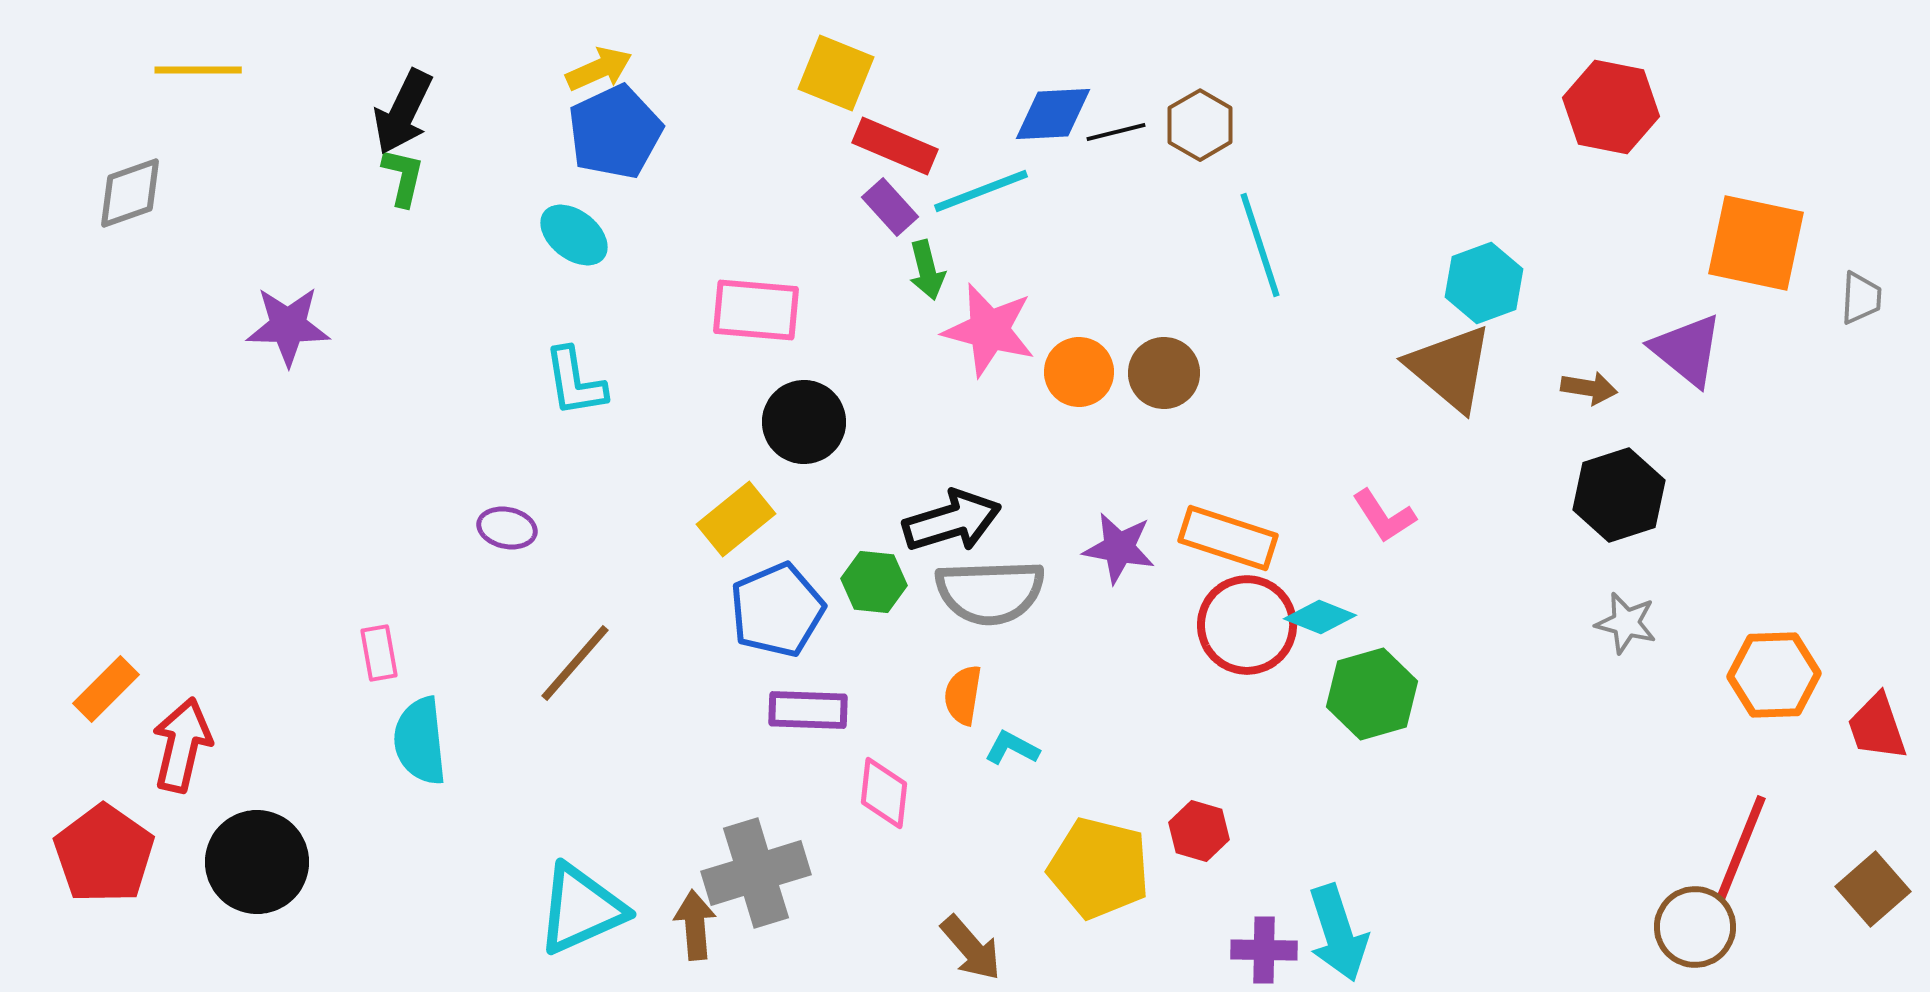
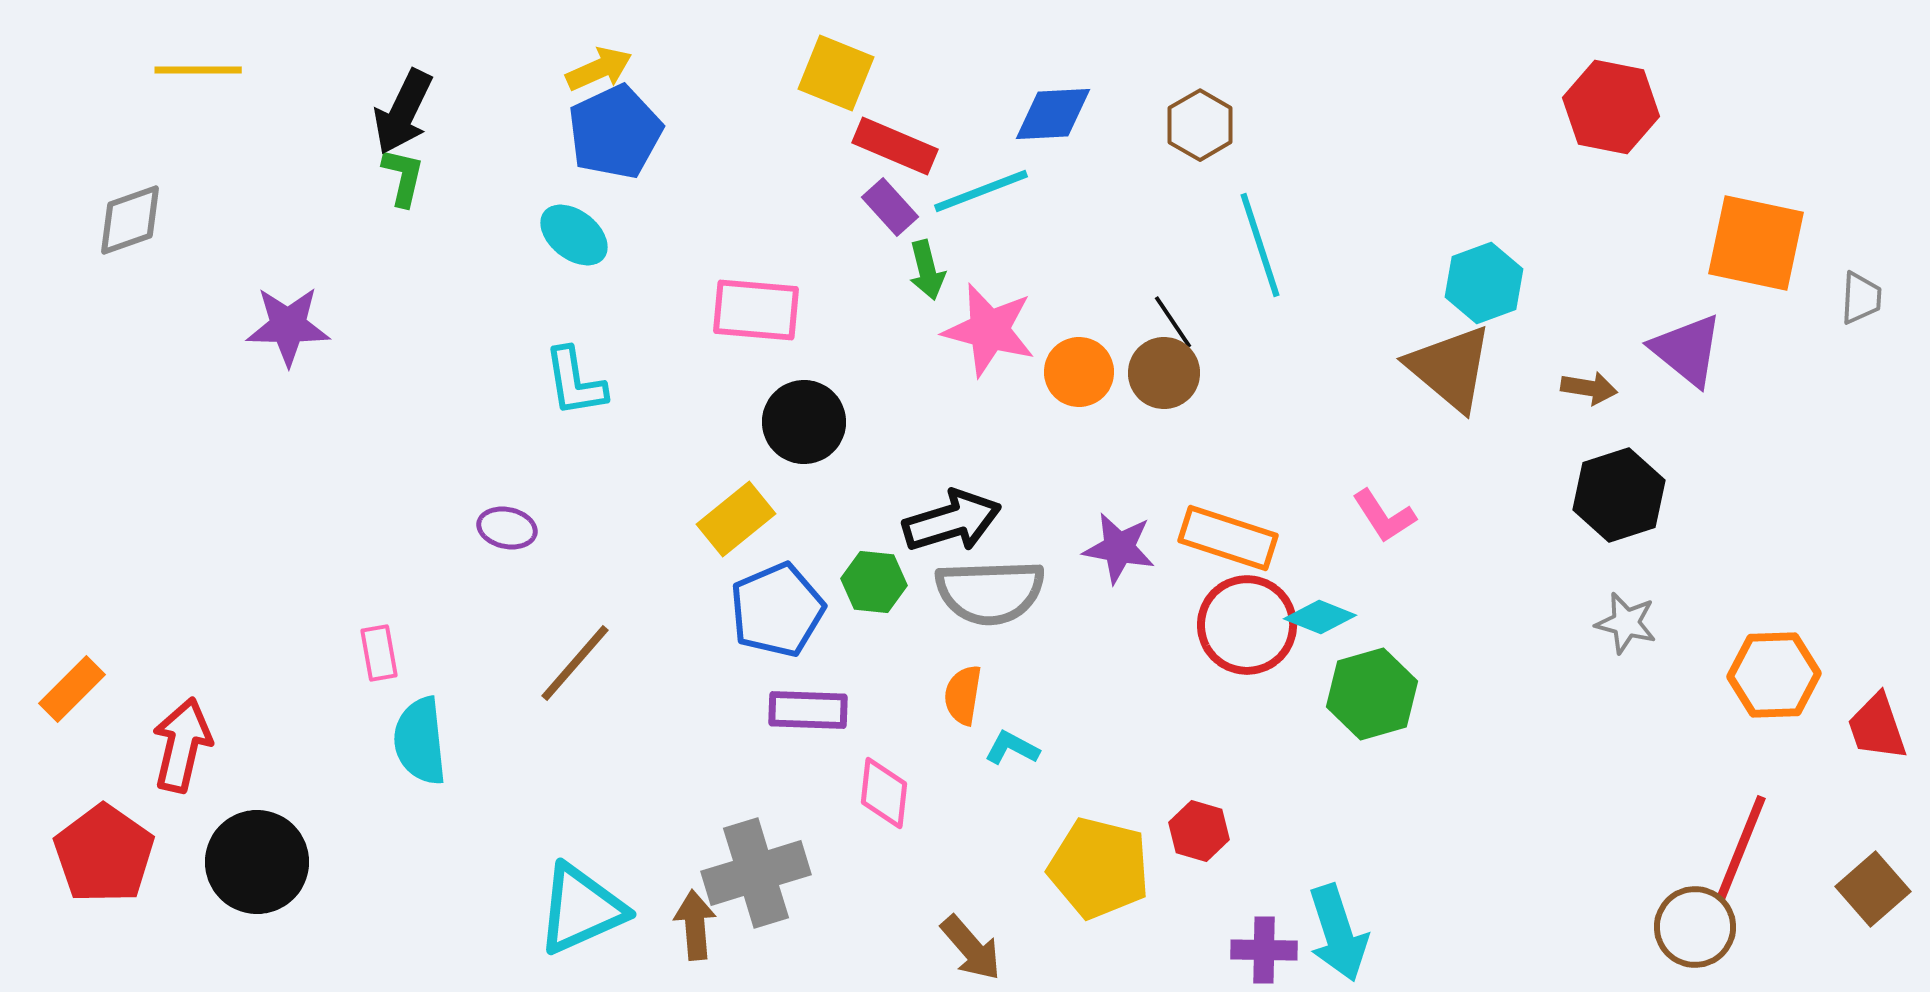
black line at (1116, 132): moved 57 px right, 190 px down; rotated 70 degrees clockwise
gray diamond at (130, 193): moved 27 px down
orange rectangle at (106, 689): moved 34 px left
